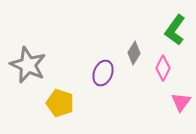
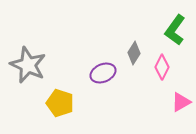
pink diamond: moved 1 px left, 1 px up
purple ellipse: rotated 45 degrees clockwise
pink triangle: rotated 25 degrees clockwise
